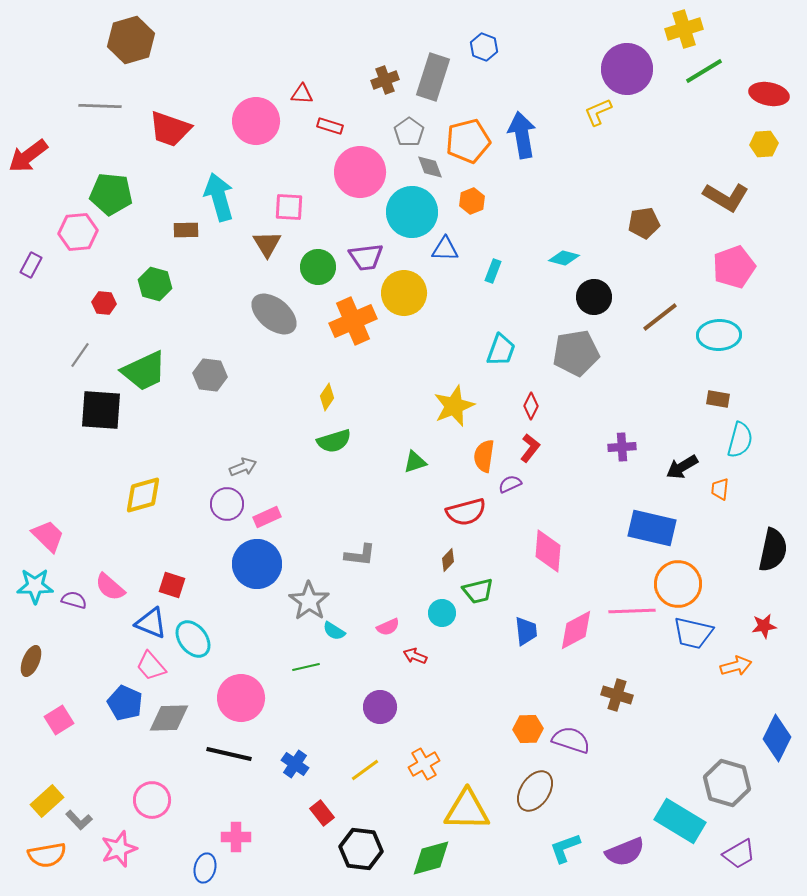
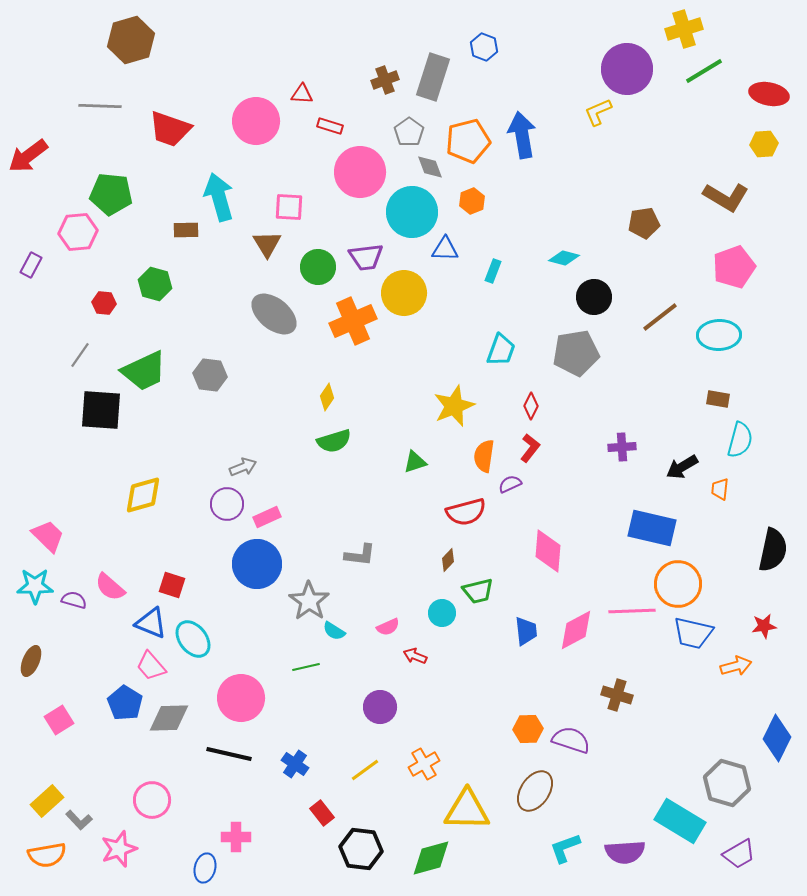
blue pentagon at (125, 703): rotated 8 degrees clockwise
purple semicircle at (625, 852): rotated 18 degrees clockwise
